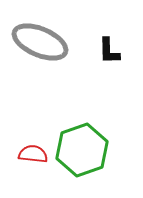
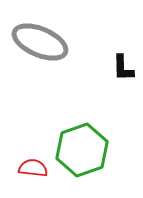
black L-shape: moved 14 px right, 17 px down
red semicircle: moved 14 px down
